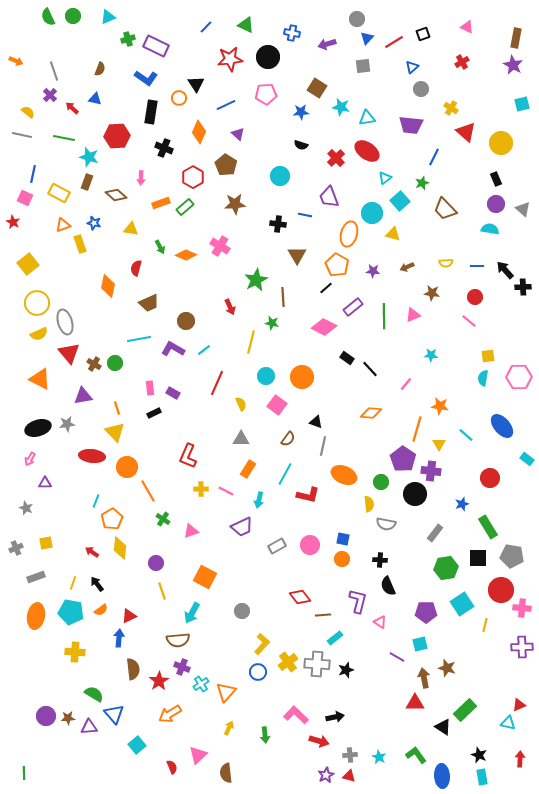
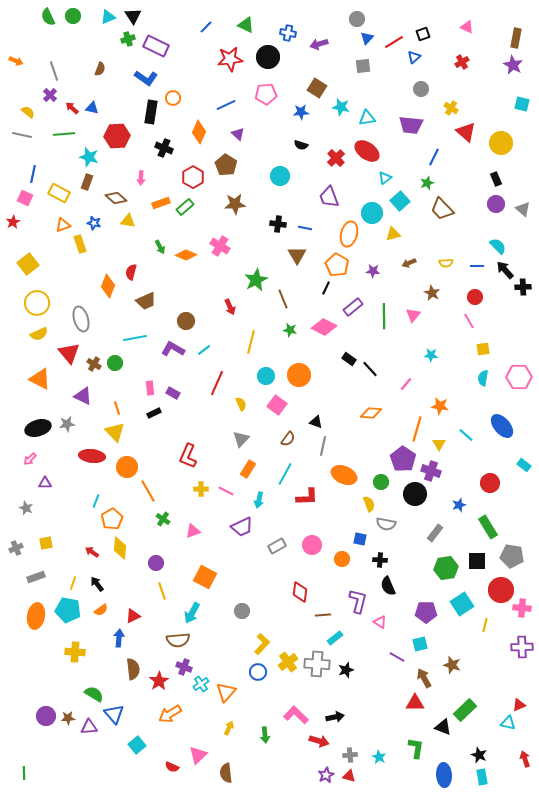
blue cross at (292, 33): moved 4 px left
purple arrow at (327, 44): moved 8 px left
blue triangle at (412, 67): moved 2 px right, 10 px up
black triangle at (196, 84): moved 63 px left, 68 px up
orange circle at (179, 98): moved 6 px left
blue triangle at (95, 99): moved 3 px left, 9 px down
cyan square at (522, 104): rotated 28 degrees clockwise
green line at (64, 138): moved 4 px up; rotated 15 degrees counterclockwise
green star at (422, 183): moved 5 px right
brown diamond at (116, 195): moved 3 px down
brown trapezoid at (445, 209): moved 3 px left
blue line at (305, 215): moved 13 px down
red star at (13, 222): rotated 16 degrees clockwise
yellow triangle at (131, 229): moved 3 px left, 8 px up
cyan semicircle at (490, 229): moved 8 px right, 17 px down; rotated 36 degrees clockwise
yellow triangle at (393, 234): rotated 28 degrees counterclockwise
brown arrow at (407, 267): moved 2 px right, 4 px up
red semicircle at (136, 268): moved 5 px left, 4 px down
orange diamond at (108, 286): rotated 10 degrees clockwise
black line at (326, 288): rotated 24 degrees counterclockwise
brown star at (432, 293): rotated 21 degrees clockwise
brown line at (283, 297): moved 2 px down; rotated 18 degrees counterclockwise
brown trapezoid at (149, 303): moved 3 px left, 2 px up
pink triangle at (413, 315): rotated 28 degrees counterclockwise
pink line at (469, 321): rotated 21 degrees clockwise
gray ellipse at (65, 322): moved 16 px right, 3 px up
green star at (272, 323): moved 18 px right, 7 px down
cyan line at (139, 339): moved 4 px left, 1 px up
yellow square at (488, 356): moved 5 px left, 7 px up
black rectangle at (347, 358): moved 2 px right, 1 px down
orange circle at (302, 377): moved 3 px left, 2 px up
purple triangle at (83, 396): rotated 36 degrees clockwise
gray triangle at (241, 439): rotated 48 degrees counterclockwise
pink arrow at (30, 459): rotated 16 degrees clockwise
cyan rectangle at (527, 459): moved 3 px left, 6 px down
purple cross at (431, 471): rotated 12 degrees clockwise
red circle at (490, 478): moved 5 px down
red L-shape at (308, 495): moved 1 px left, 2 px down; rotated 15 degrees counterclockwise
yellow semicircle at (369, 504): rotated 14 degrees counterclockwise
blue star at (462, 504): moved 3 px left, 1 px down
pink triangle at (191, 531): moved 2 px right
blue square at (343, 539): moved 17 px right
pink circle at (310, 545): moved 2 px right
black square at (478, 558): moved 1 px left, 3 px down
red diamond at (300, 597): moved 5 px up; rotated 45 degrees clockwise
cyan pentagon at (71, 612): moved 3 px left, 2 px up
red triangle at (129, 616): moved 4 px right
purple cross at (182, 667): moved 2 px right
brown star at (447, 668): moved 5 px right, 3 px up
brown arrow at (424, 678): rotated 18 degrees counterclockwise
black triangle at (443, 727): rotated 12 degrees counterclockwise
green L-shape at (416, 755): moved 7 px up; rotated 45 degrees clockwise
red arrow at (520, 759): moved 5 px right; rotated 21 degrees counterclockwise
red semicircle at (172, 767): rotated 136 degrees clockwise
blue ellipse at (442, 776): moved 2 px right, 1 px up
